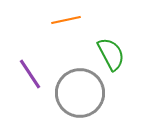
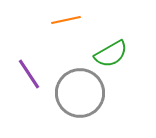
green semicircle: rotated 88 degrees clockwise
purple line: moved 1 px left
